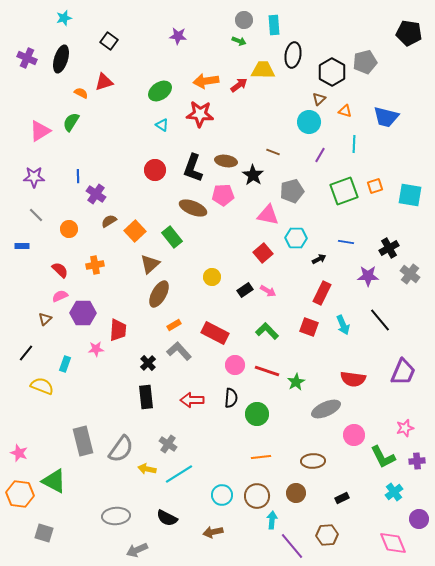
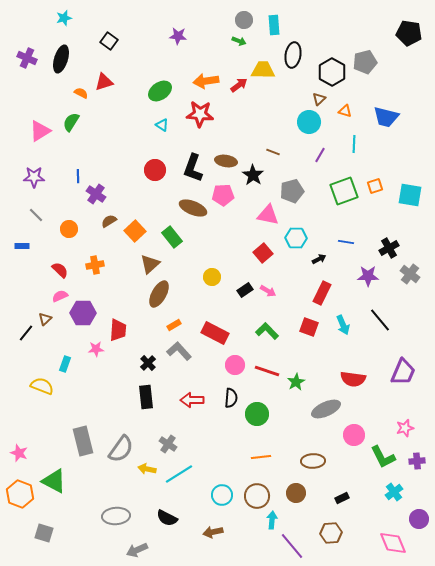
black line at (26, 353): moved 20 px up
orange hexagon at (20, 494): rotated 12 degrees clockwise
brown hexagon at (327, 535): moved 4 px right, 2 px up
